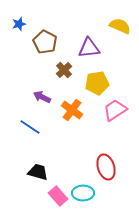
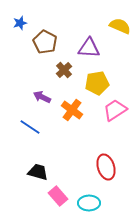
blue star: moved 1 px right, 1 px up
purple triangle: rotated 10 degrees clockwise
cyan ellipse: moved 6 px right, 10 px down
